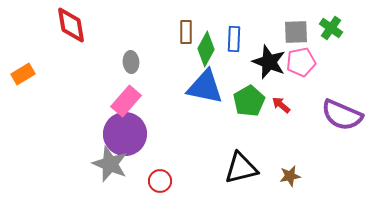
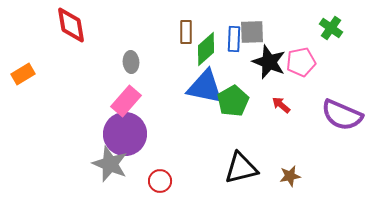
gray square: moved 44 px left
green diamond: rotated 20 degrees clockwise
green pentagon: moved 16 px left
